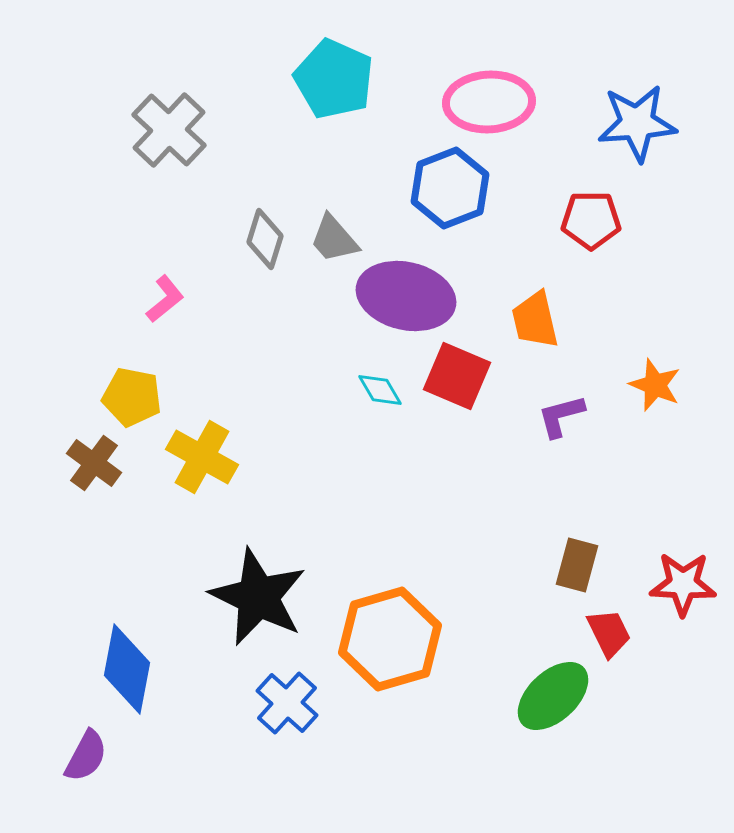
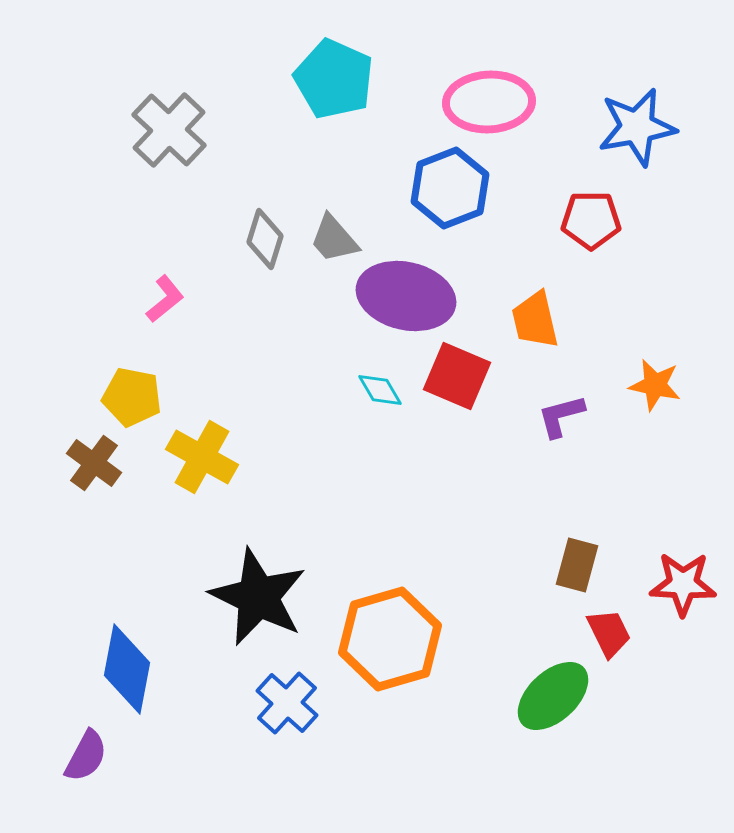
blue star: moved 4 px down; rotated 6 degrees counterclockwise
orange star: rotated 10 degrees counterclockwise
